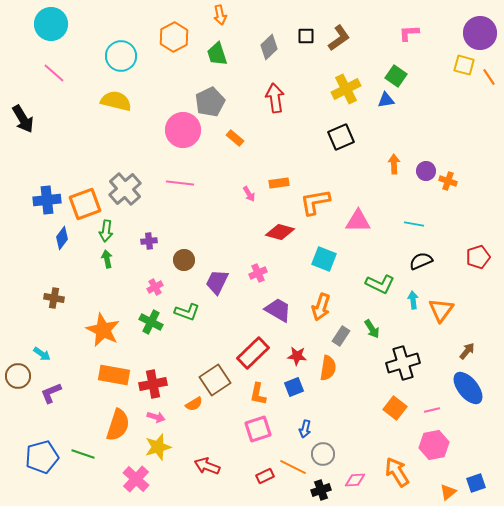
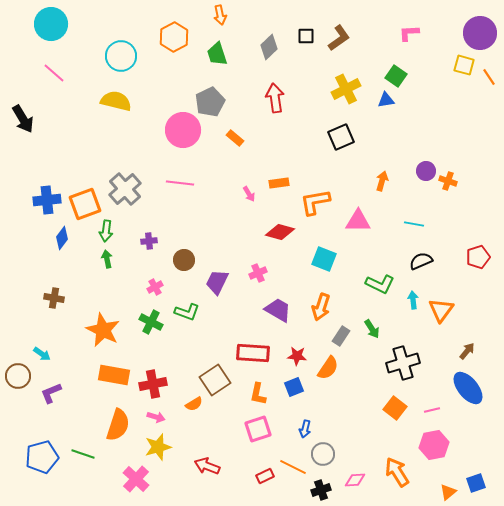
orange arrow at (394, 164): moved 12 px left, 17 px down; rotated 18 degrees clockwise
red rectangle at (253, 353): rotated 48 degrees clockwise
orange semicircle at (328, 368): rotated 25 degrees clockwise
